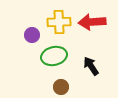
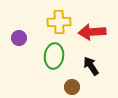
red arrow: moved 10 px down
purple circle: moved 13 px left, 3 px down
green ellipse: rotated 70 degrees counterclockwise
brown circle: moved 11 px right
